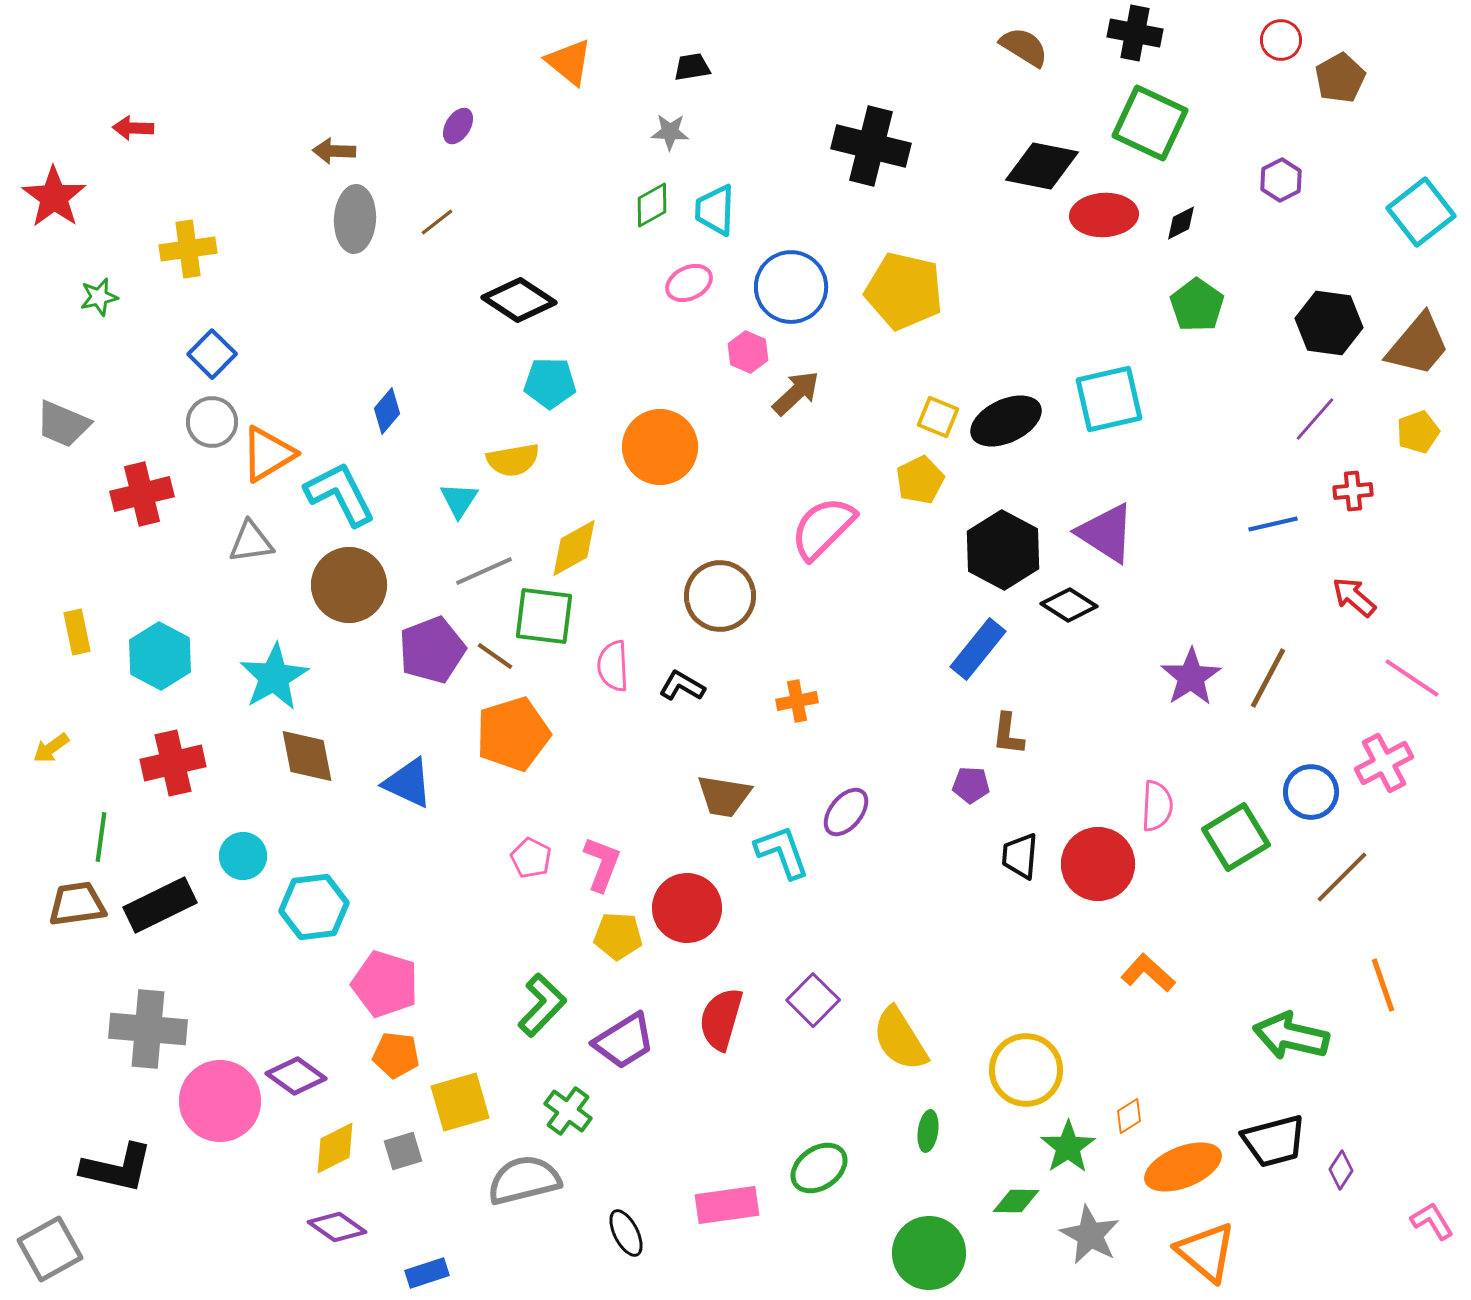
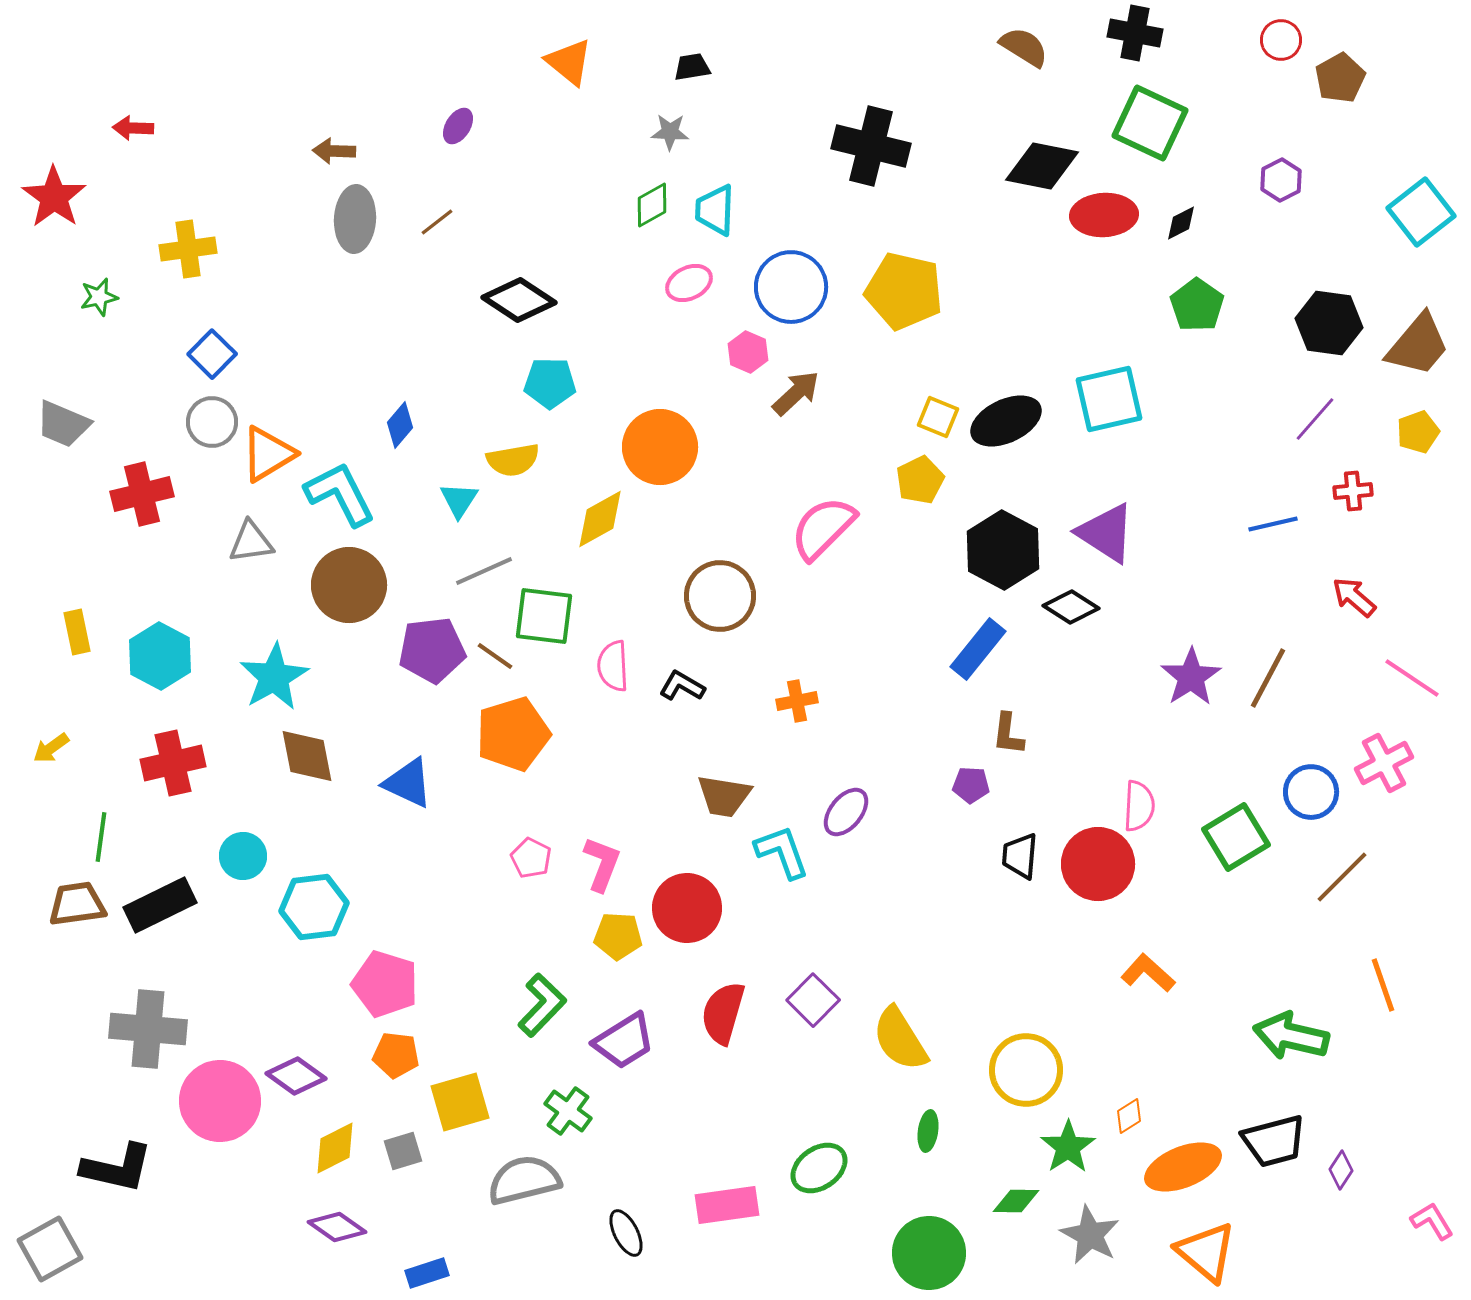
blue diamond at (387, 411): moved 13 px right, 14 px down
yellow diamond at (574, 548): moved 26 px right, 29 px up
black diamond at (1069, 605): moved 2 px right, 2 px down
purple pentagon at (432, 650): rotated 14 degrees clockwise
pink semicircle at (1157, 806): moved 18 px left
red semicircle at (721, 1019): moved 2 px right, 6 px up
